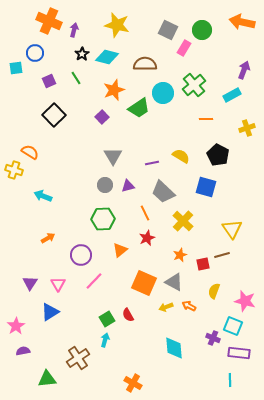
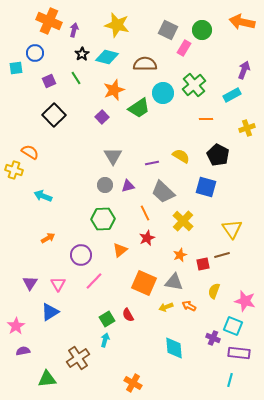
gray triangle at (174, 282): rotated 18 degrees counterclockwise
cyan line at (230, 380): rotated 16 degrees clockwise
